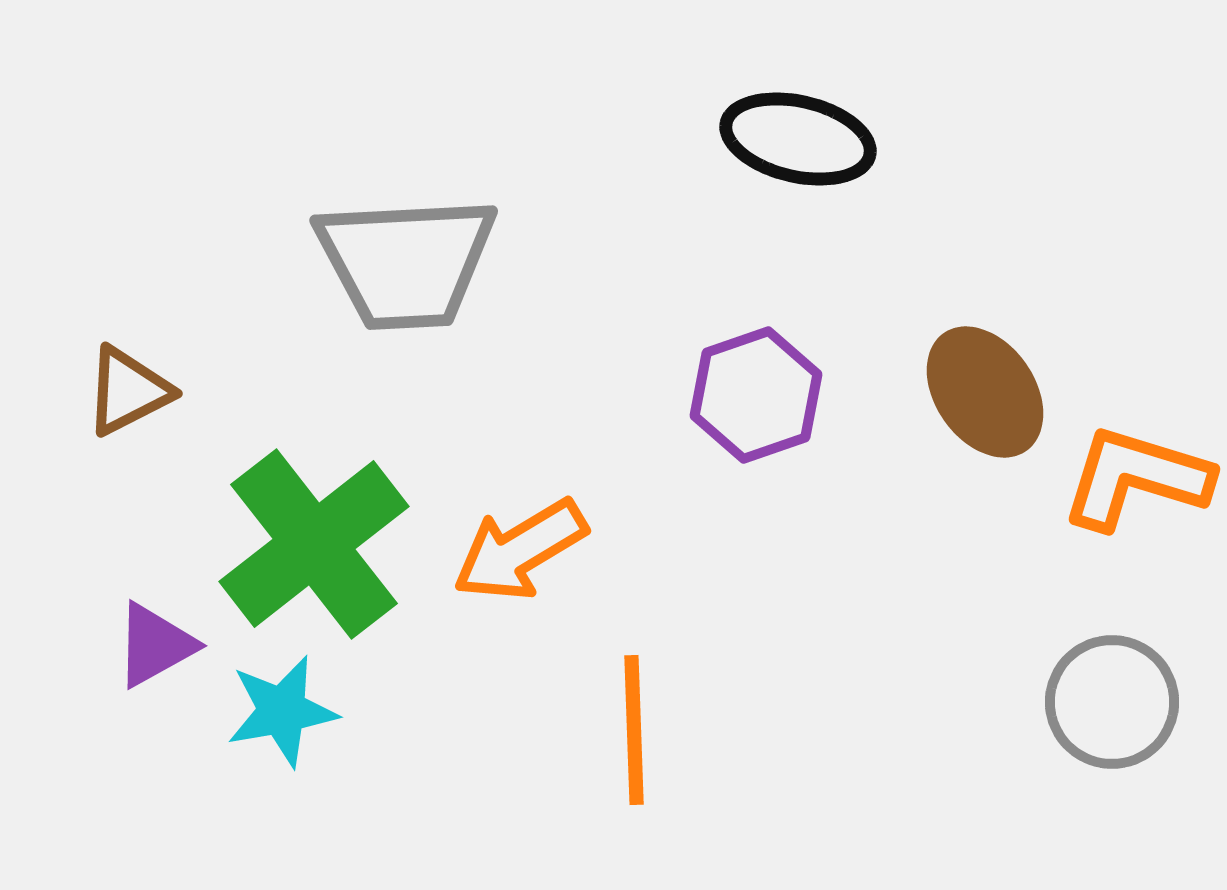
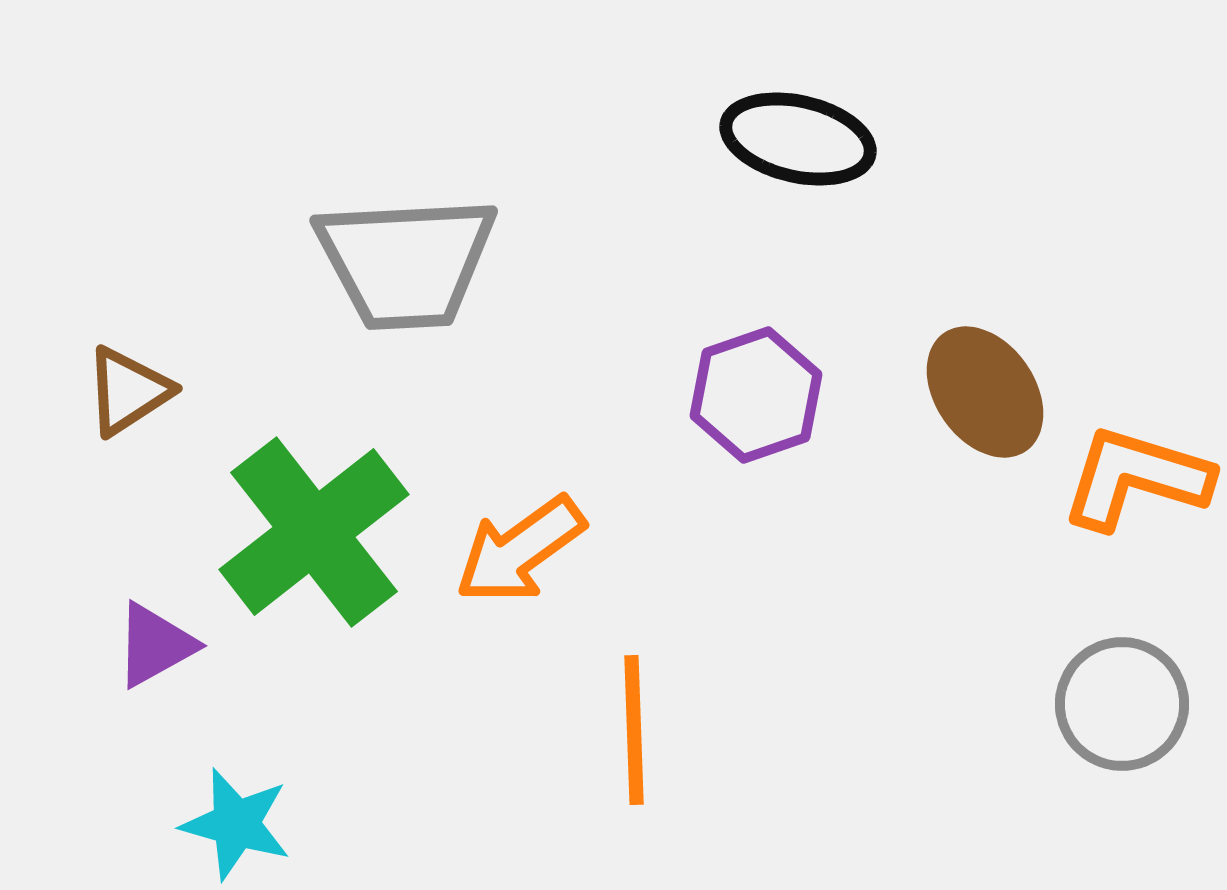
brown triangle: rotated 6 degrees counterclockwise
green cross: moved 12 px up
orange arrow: rotated 5 degrees counterclockwise
gray circle: moved 10 px right, 2 px down
cyan star: moved 46 px left, 113 px down; rotated 26 degrees clockwise
